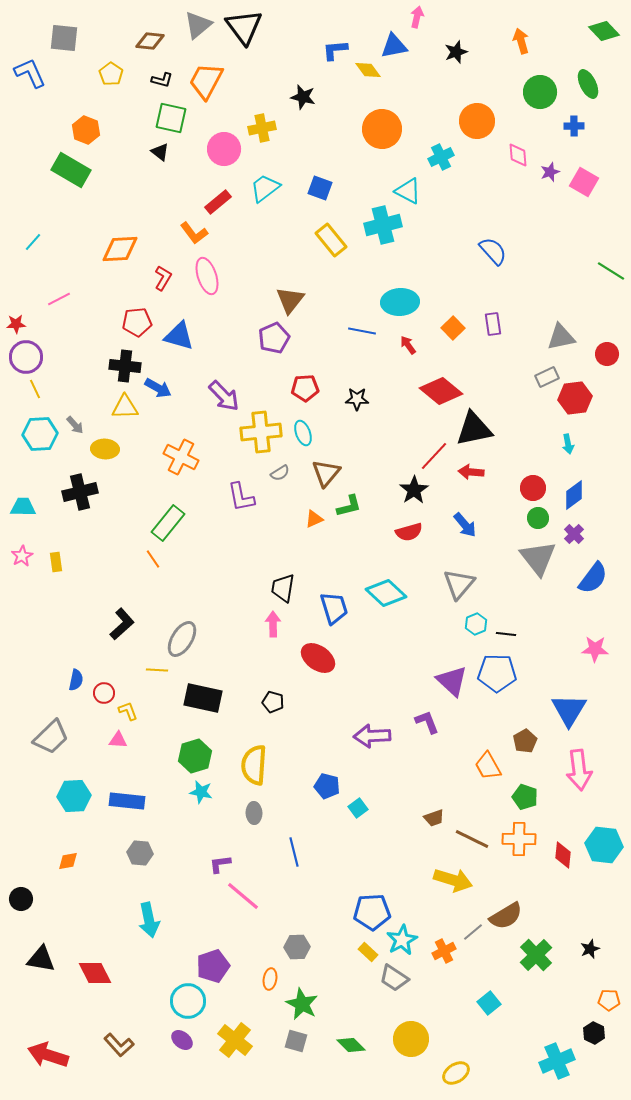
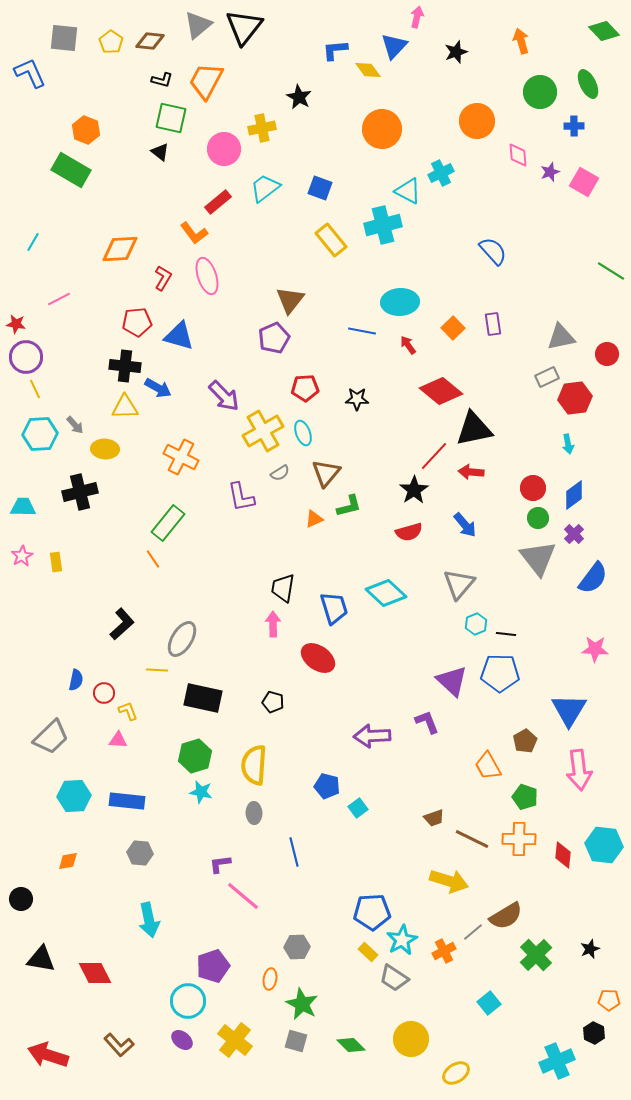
black triangle at (244, 27): rotated 15 degrees clockwise
blue triangle at (394, 46): rotated 36 degrees counterclockwise
yellow pentagon at (111, 74): moved 32 px up
black star at (303, 97): moved 4 px left; rotated 15 degrees clockwise
cyan cross at (441, 157): moved 16 px down
cyan line at (33, 242): rotated 12 degrees counterclockwise
red star at (16, 324): rotated 12 degrees clockwise
yellow cross at (261, 432): moved 2 px right, 1 px up; rotated 24 degrees counterclockwise
blue pentagon at (497, 673): moved 3 px right
yellow arrow at (453, 880): moved 4 px left, 1 px down
